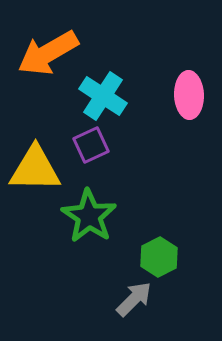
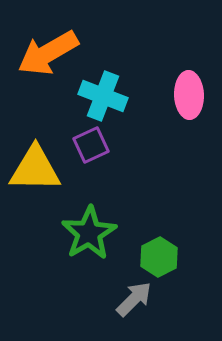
cyan cross: rotated 12 degrees counterclockwise
green star: moved 17 px down; rotated 8 degrees clockwise
